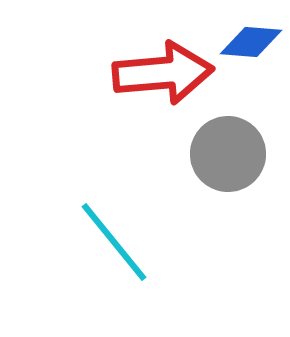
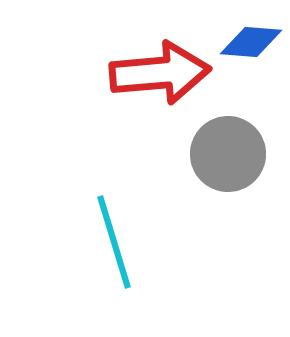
red arrow: moved 3 px left
cyan line: rotated 22 degrees clockwise
